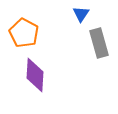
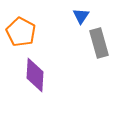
blue triangle: moved 2 px down
orange pentagon: moved 3 px left, 1 px up
